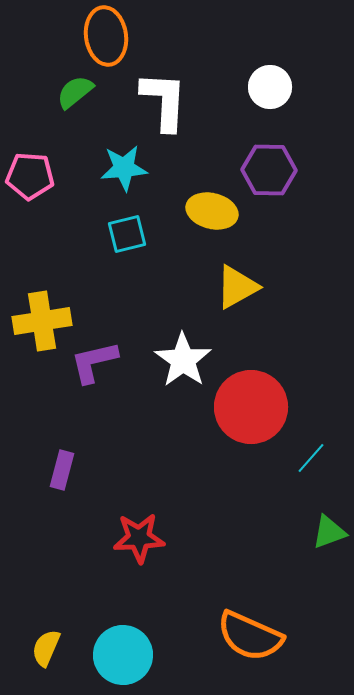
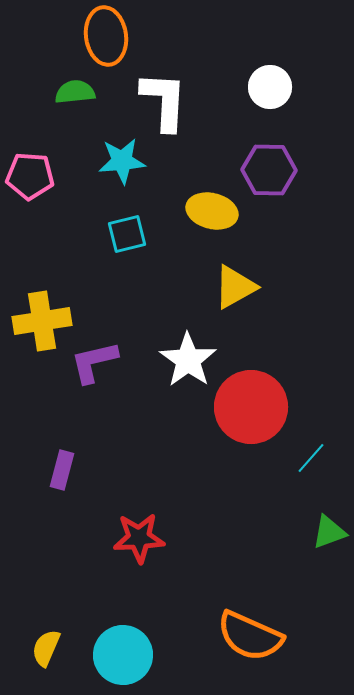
green semicircle: rotated 33 degrees clockwise
cyan star: moved 2 px left, 7 px up
yellow triangle: moved 2 px left
white star: moved 5 px right
